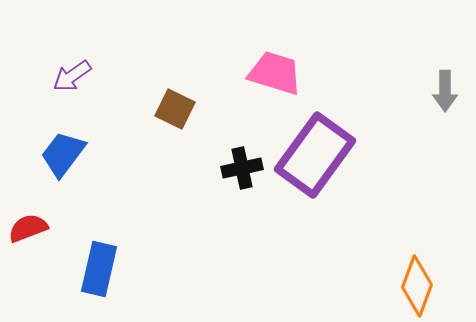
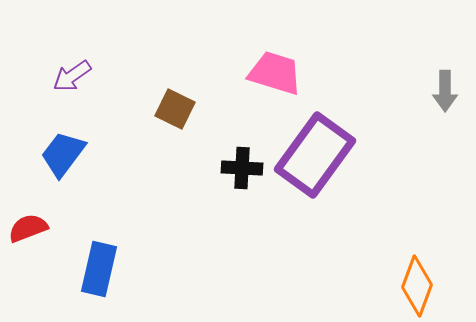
black cross: rotated 15 degrees clockwise
